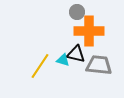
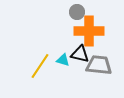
black triangle: moved 4 px right
